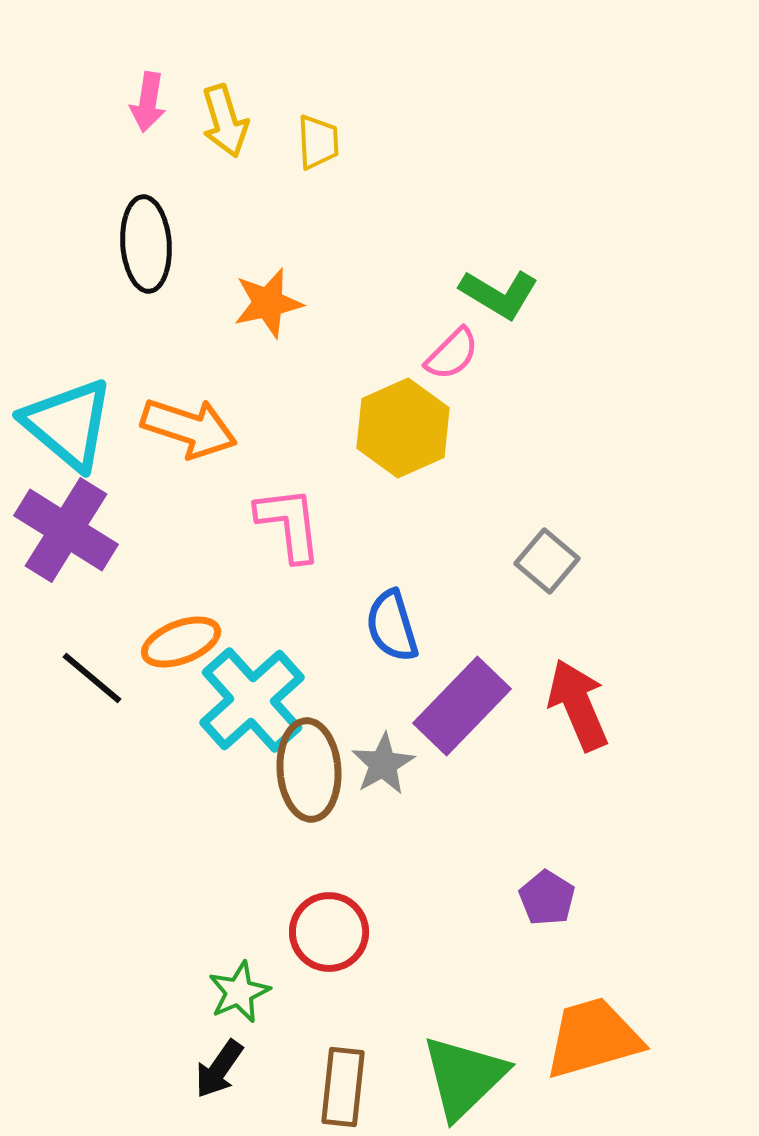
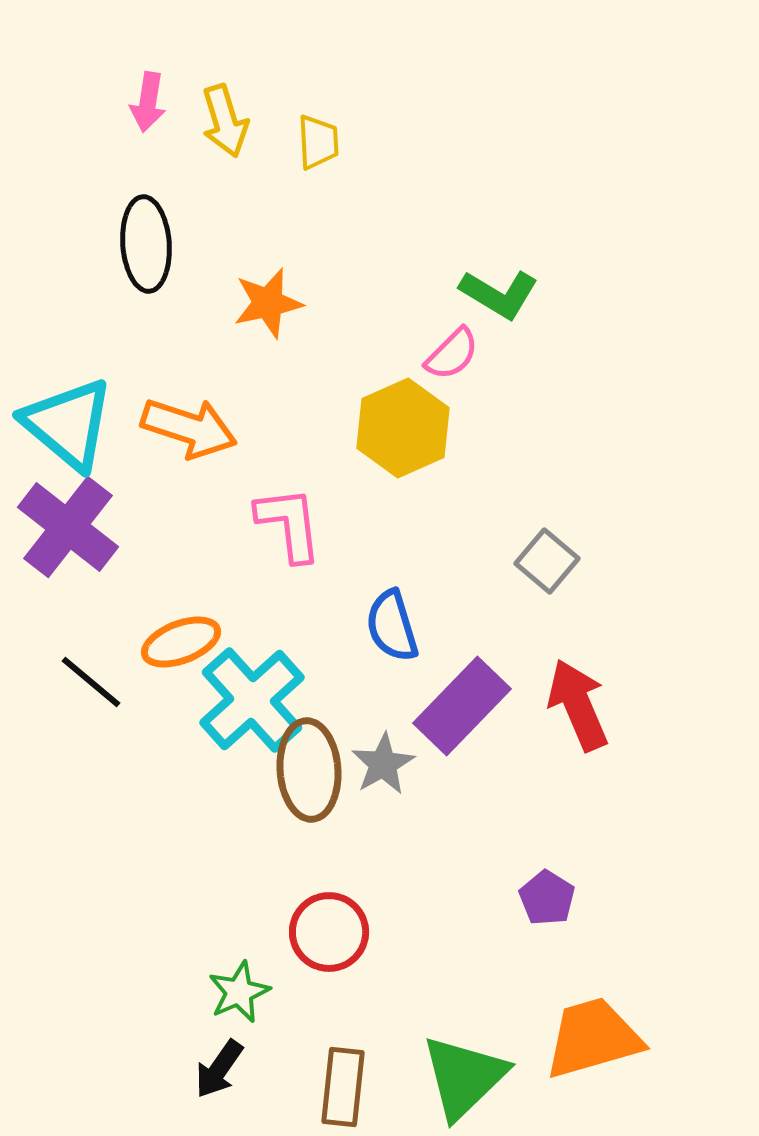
purple cross: moved 2 px right, 3 px up; rotated 6 degrees clockwise
black line: moved 1 px left, 4 px down
